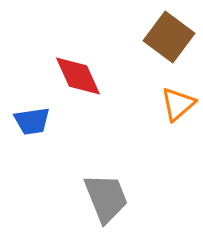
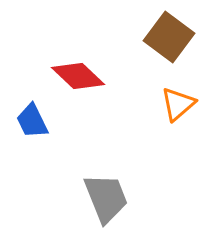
red diamond: rotated 22 degrees counterclockwise
blue trapezoid: rotated 72 degrees clockwise
